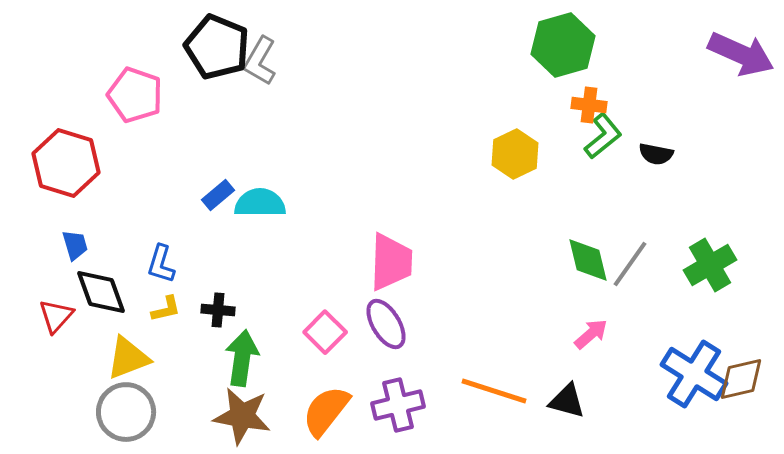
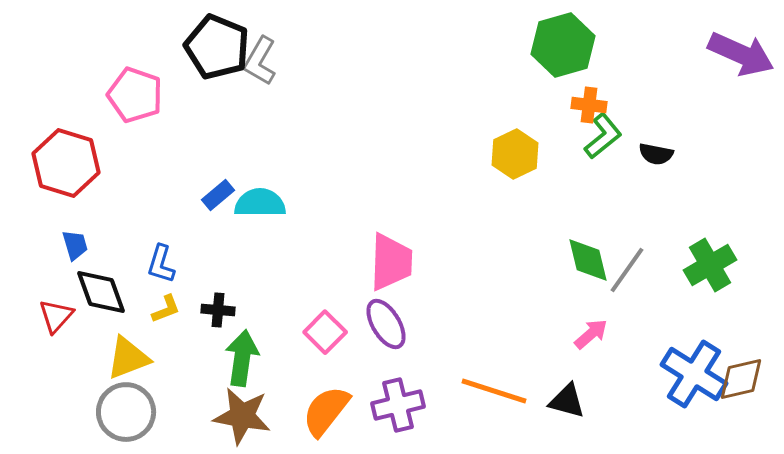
gray line: moved 3 px left, 6 px down
yellow L-shape: rotated 8 degrees counterclockwise
